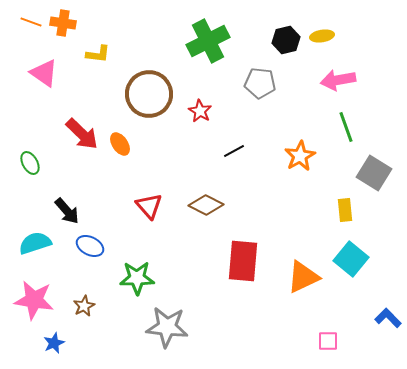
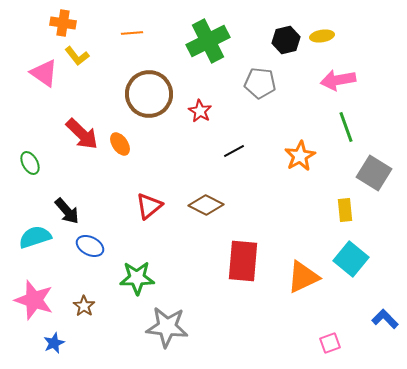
orange line: moved 101 px right, 11 px down; rotated 25 degrees counterclockwise
yellow L-shape: moved 21 px left, 2 px down; rotated 45 degrees clockwise
red triangle: rotated 32 degrees clockwise
cyan semicircle: moved 6 px up
pink star: rotated 9 degrees clockwise
brown star: rotated 10 degrees counterclockwise
blue L-shape: moved 3 px left, 1 px down
pink square: moved 2 px right, 2 px down; rotated 20 degrees counterclockwise
